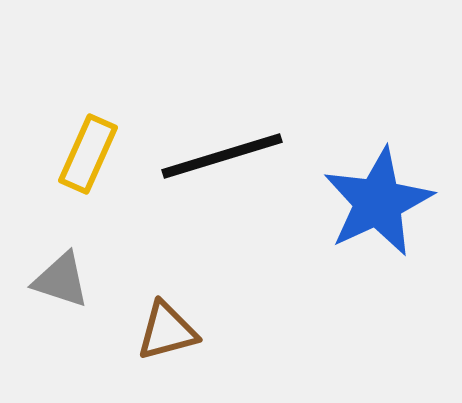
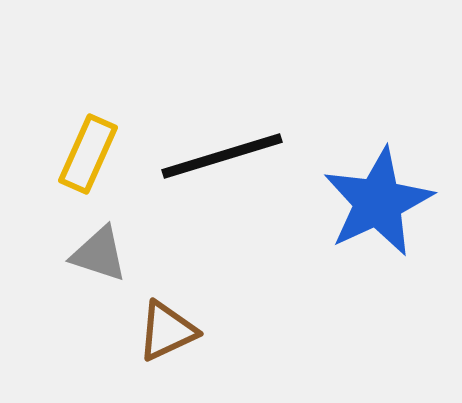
gray triangle: moved 38 px right, 26 px up
brown triangle: rotated 10 degrees counterclockwise
